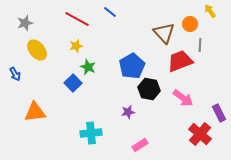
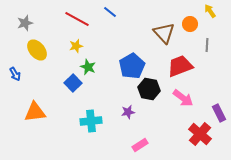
gray line: moved 7 px right
red trapezoid: moved 5 px down
cyan cross: moved 12 px up
